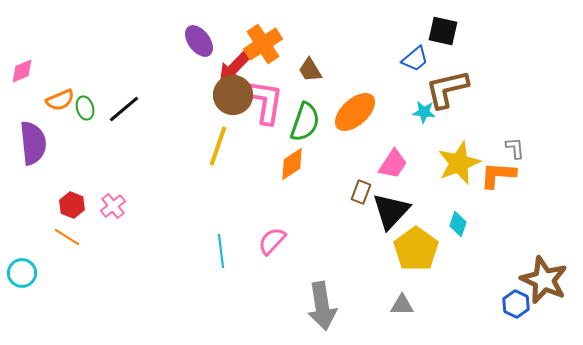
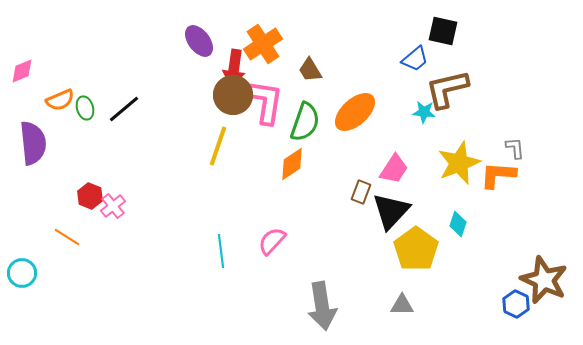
red arrow: rotated 36 degrees counterclockwise
pink trapezoid: moved 1 px right, 5 px down
red hexagon: moved 18 px right, 9 px up
